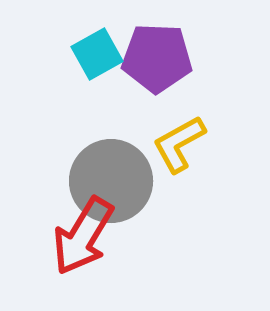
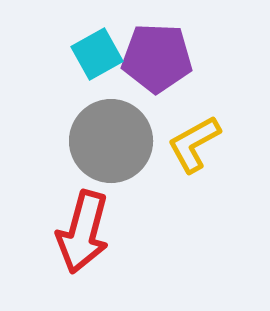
yellow L-shape: moved 15 px right
gray circle: moved 40 px up
red arrow: moved 4 px up; rotated 16 degrees counterclockwise
